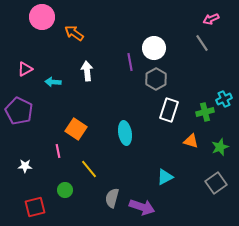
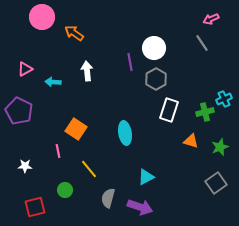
cyan triangle: moved 19 px left
gray semicircle: moved 4 px left
purple arrow: moved 2 px left
